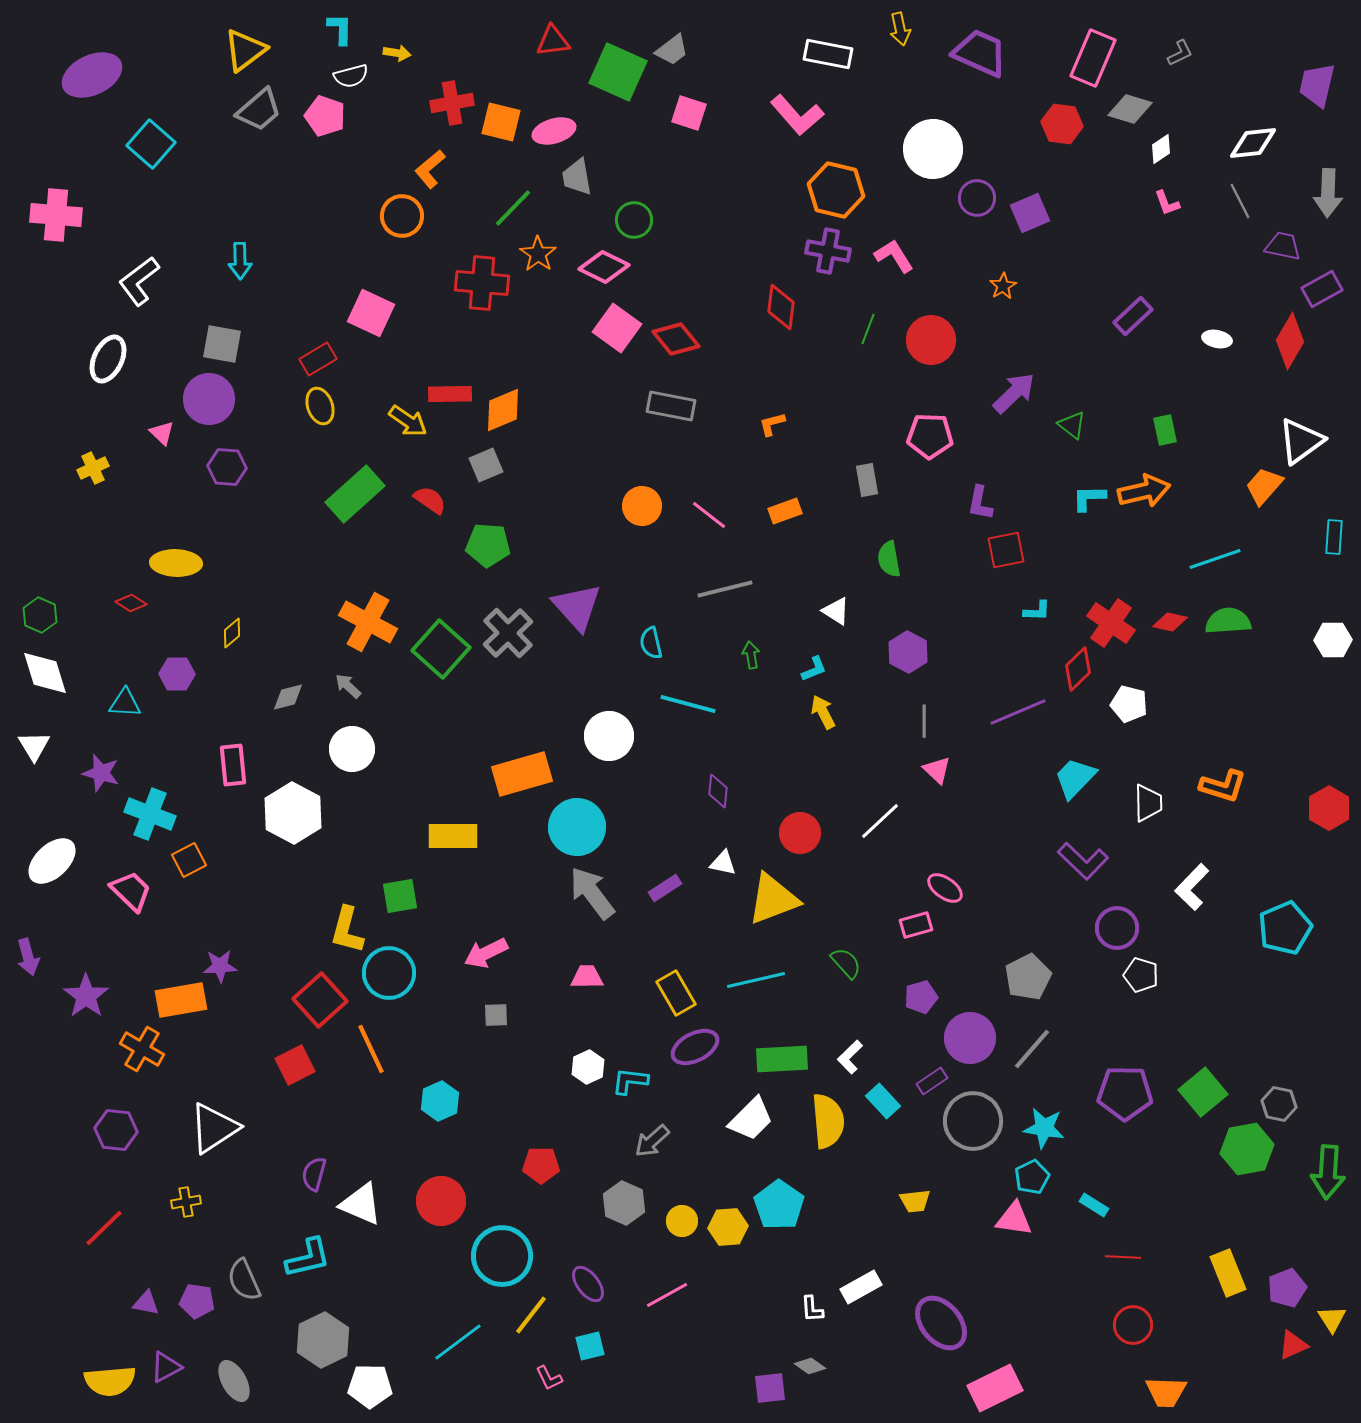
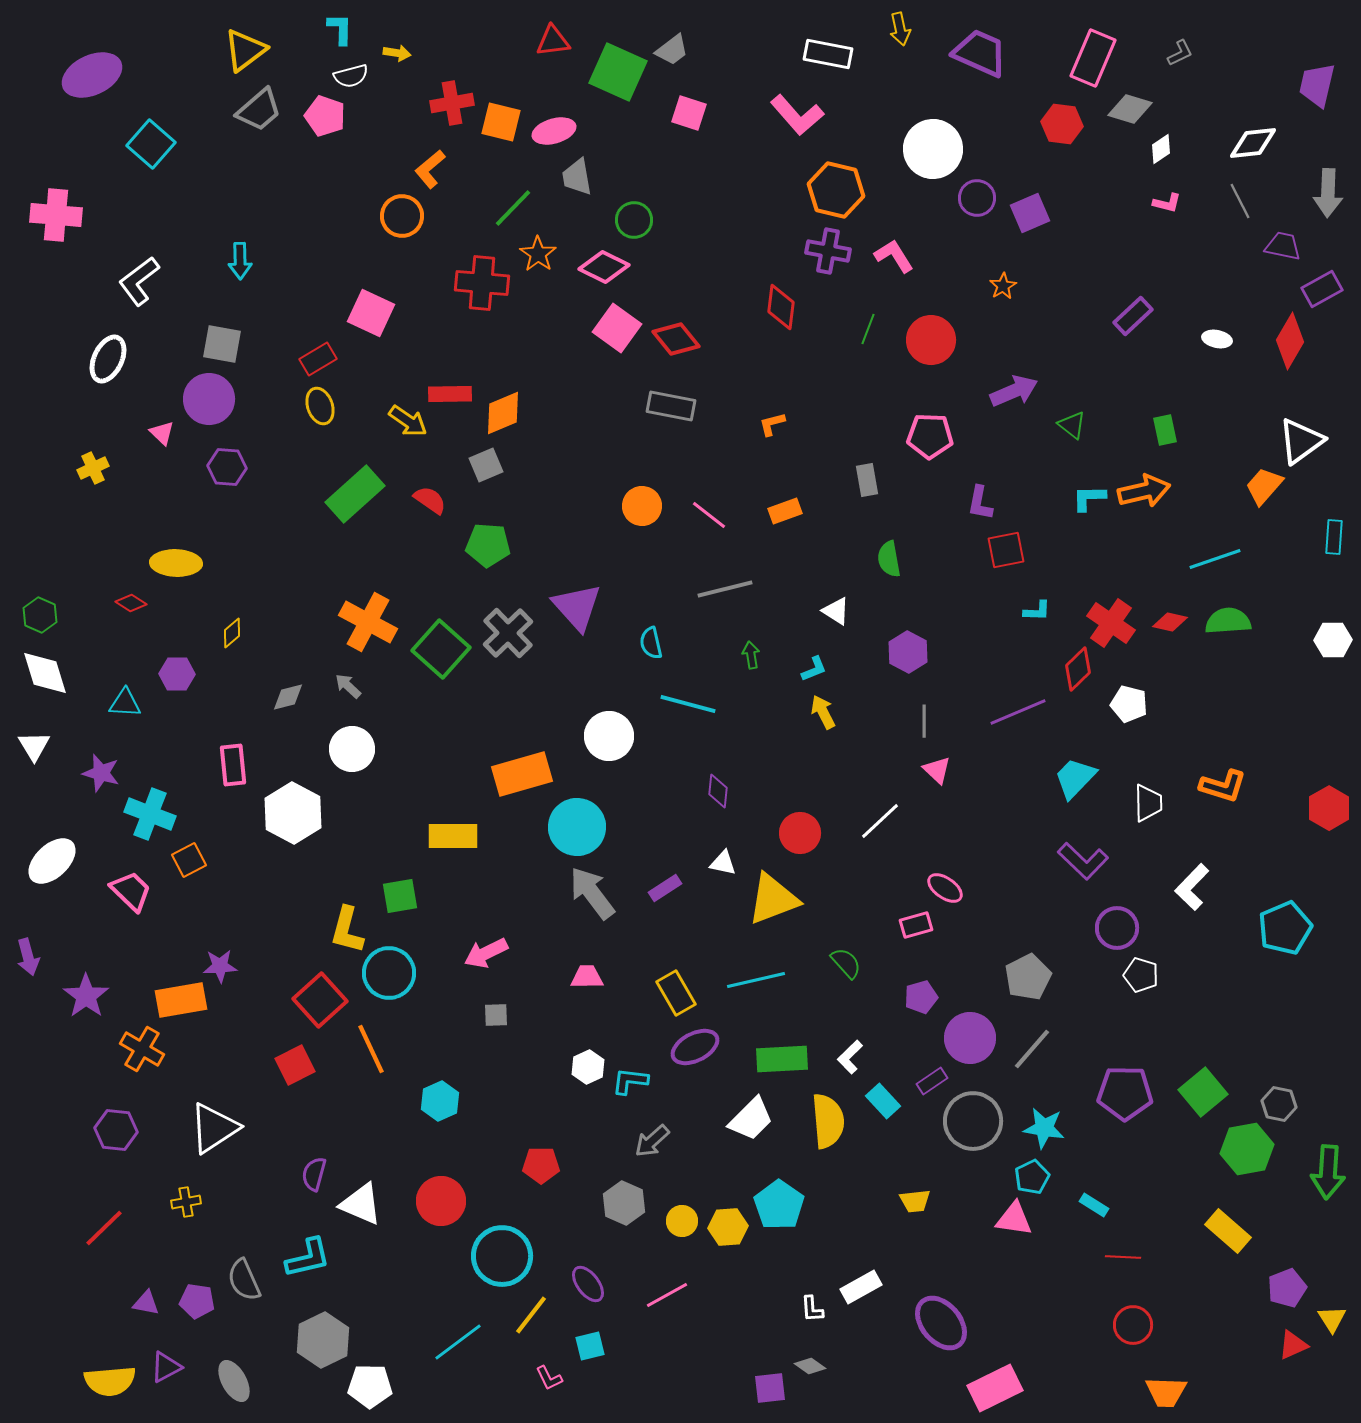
pink L-shape at (1167, 203): rotated 56 degrees counterclockwise
purple arrow at (1014, 393): moved 2 px up; rotated 21 degrees clockwise
orange diamond at (503, 410): moved 3 px down
yellow rectangle at (1228, 1273): moved 42 px up; rotated 27 degrees counterclockwise
